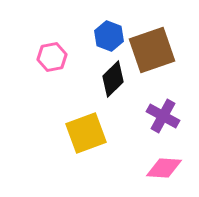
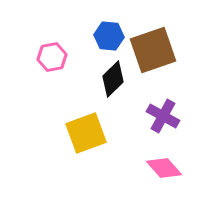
blue hexagon: rotated 16 degrees counterclockwise
brown square: moved 1 px right
pink diamond: rotated 45 degrees clockwise
